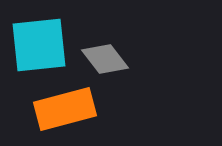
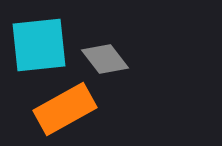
orange rectangle: rotated 14 degrees counterclockwise
